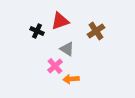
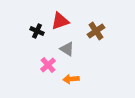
pink cross: moved 7 px left, 1 px up
